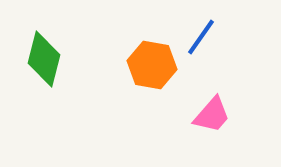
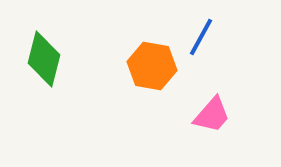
blue line: rotated 6 degrees counterclockwise
orange hexagon: moved 1 px down
